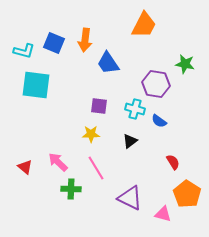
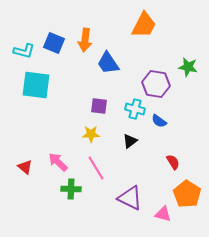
green star: moved 3 px right, 3 px down
